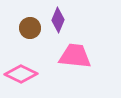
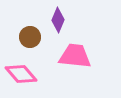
brown circle: moved 9 px down
pink diamond: rotated 24 degrees clockwise
